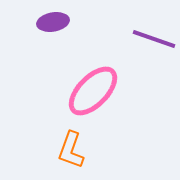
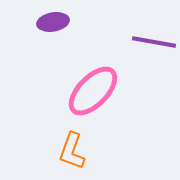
purple line: moved 3 px down; rotated 9 degrees counterclockwise
orange L-shape: moved 1 px right, 1 px down
